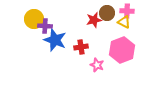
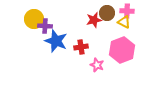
blue star: moved 1 px right, 1 px down
